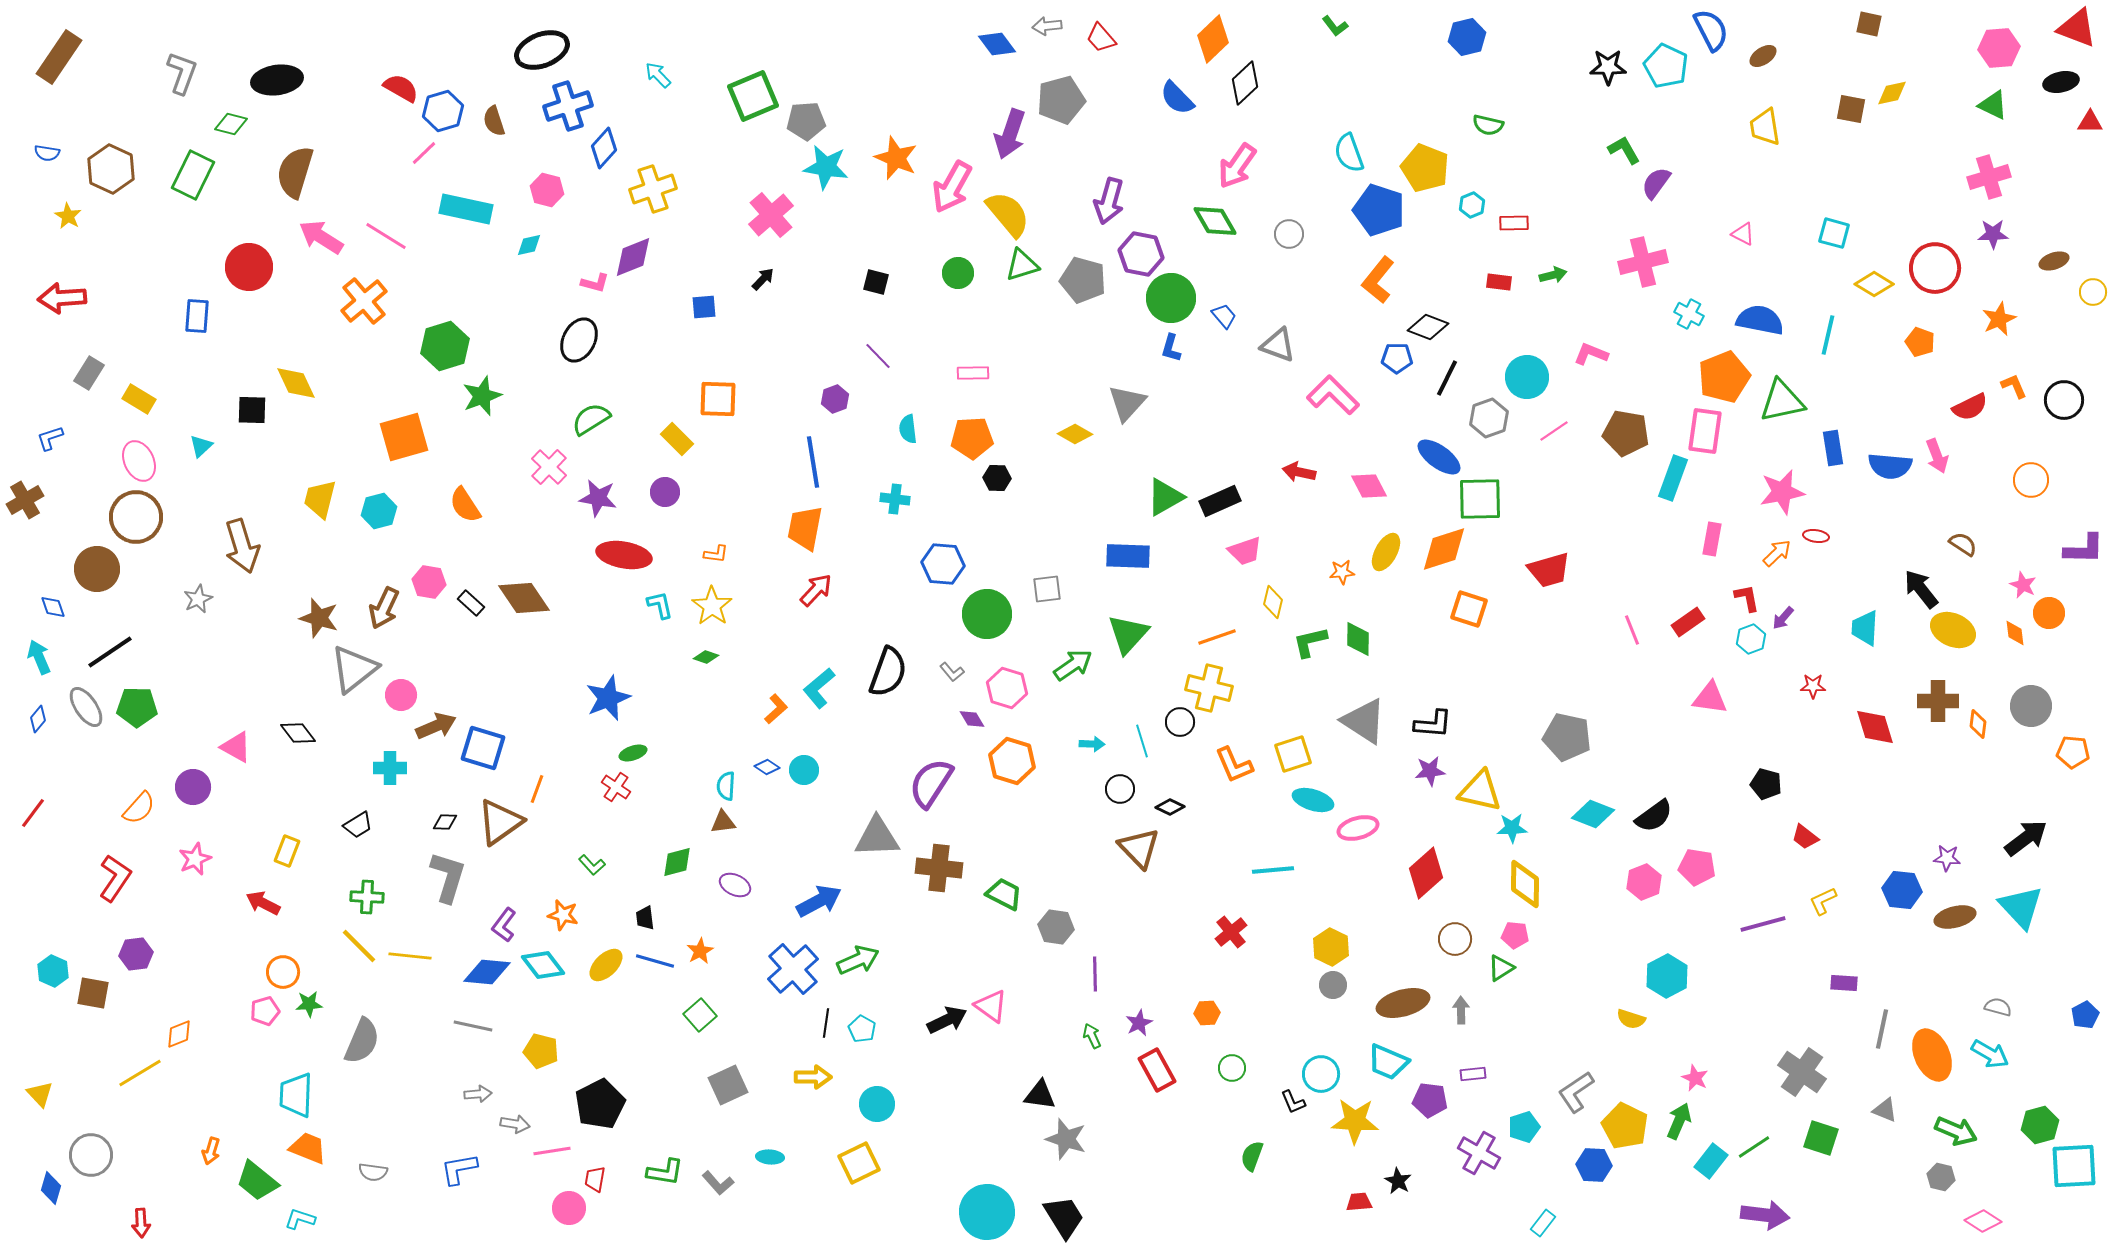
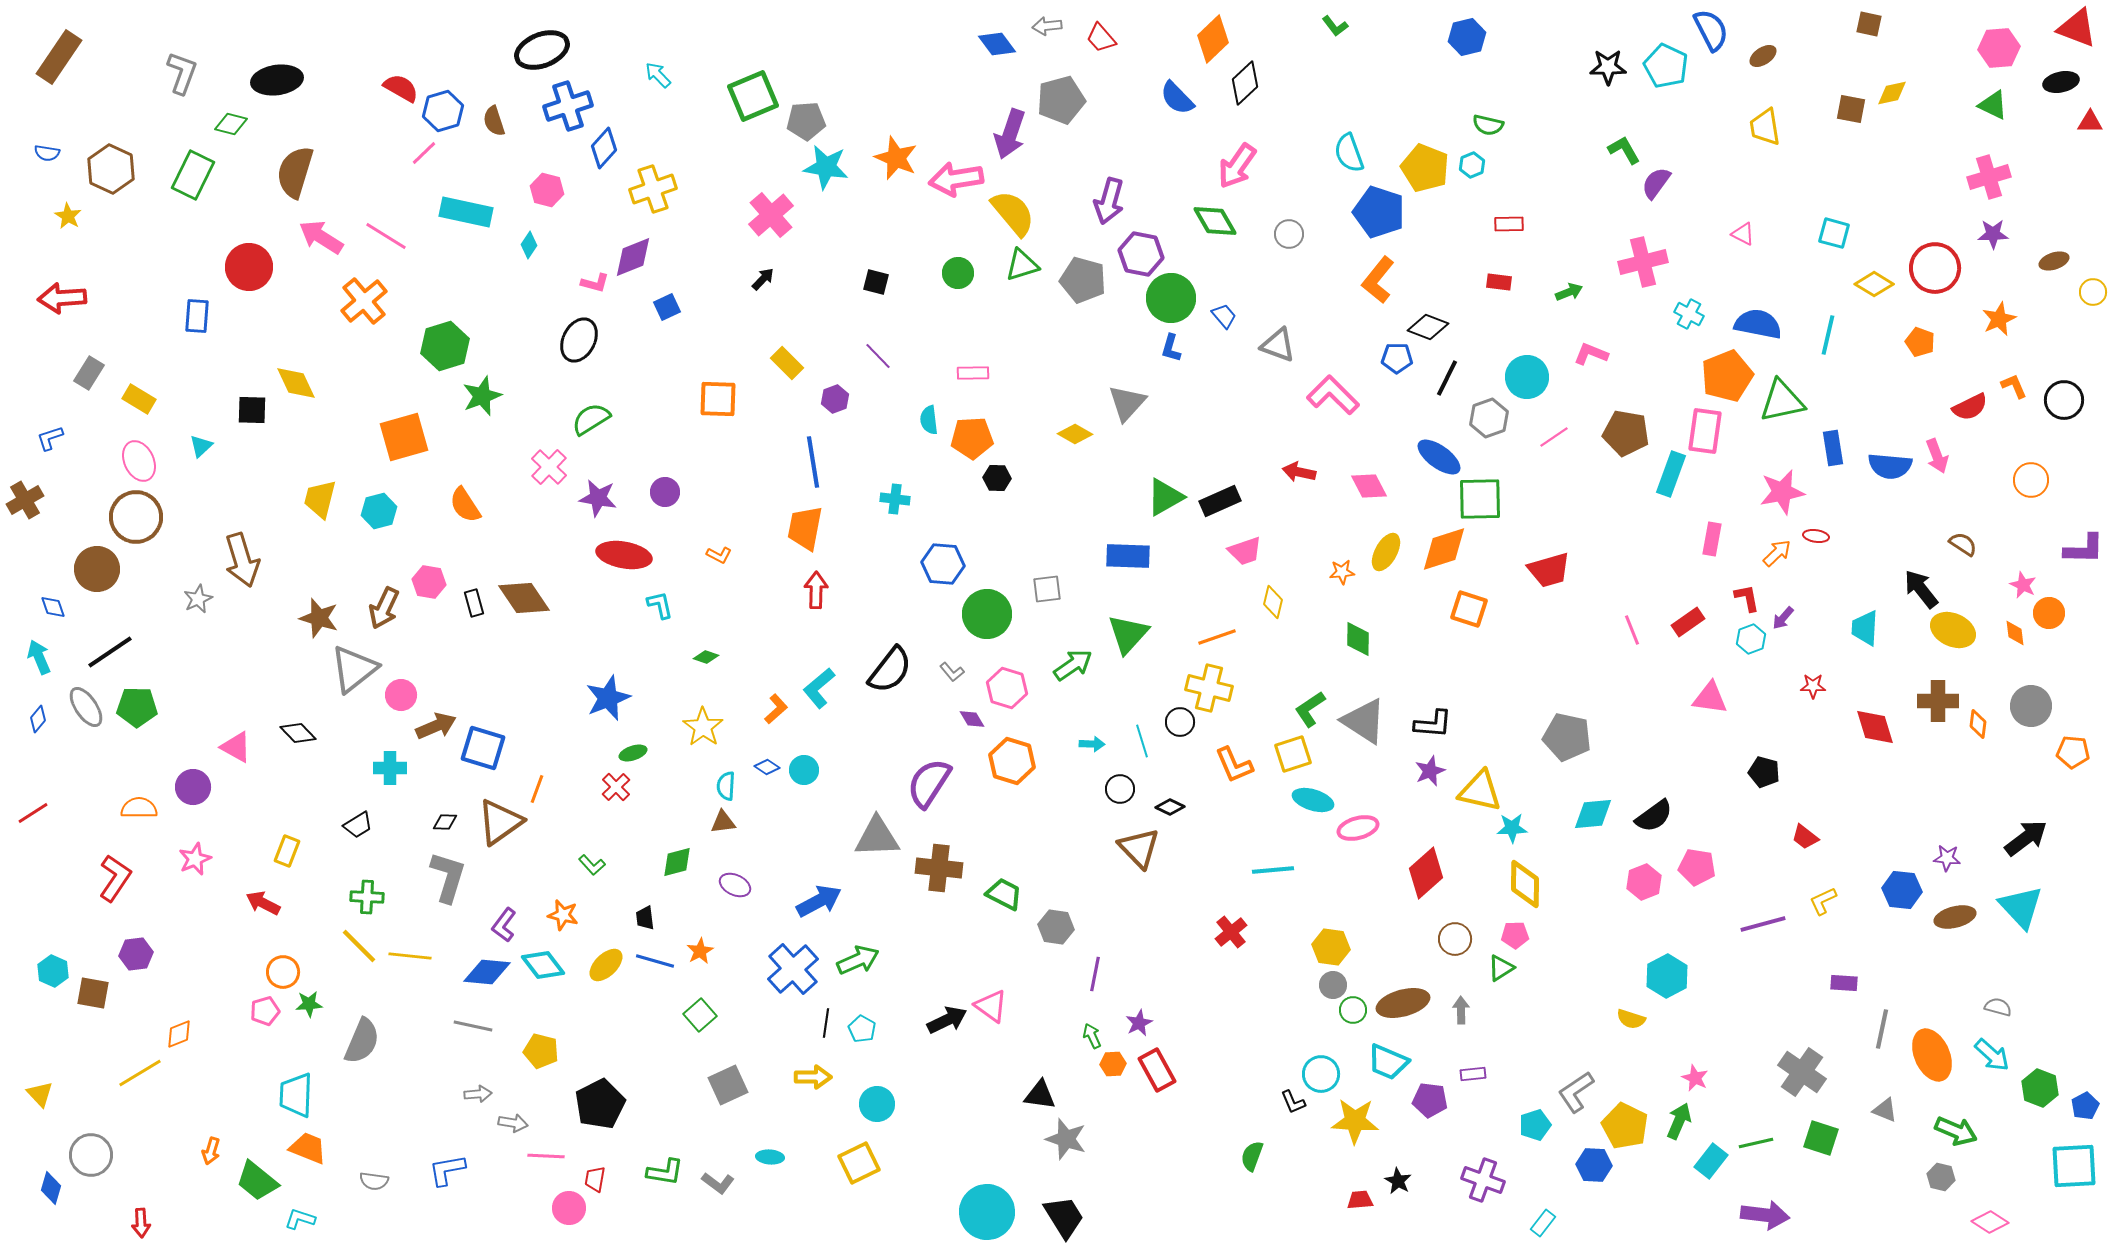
pink arrow at (952, 187): moved 4 px right, 8 px up; rotated 52 degrees clockwise
cyan hexagon at (1472, 205): moved 40 px up
cyan rectangle at (466, 209): moved 3 px down
blue pentagon at (1379, 210): moved 2 px down
yellow semicircle at (1008, 214): moved 5 px right, 1 px up
red rectangle at (1514, 223): moved 5 px left, 1 px down
cyan diamond at (529, 245): rotated 44 degrees counterclockwise
green arrow at (1553, 275): moved 16 px right, 17 px down; rotated 8 degrees counterclockwise
blue square at (704, 307): moved 37 px left; rotated 20 degrees counterclockwise
blue semicircle at (1760, 320): moved 2 px left, 4 px down
orange pentagon at (1724, 377): moved 3 px right, 1 px up
cyan semicircle at (908, 429): moved 21 px right, 9 px up
pink line at (1554, 431): moved 6 px down
yellow rectangle at (677, 439): moved 110 px right, 76 px up
cyan rectangle at (1673, 478): moved 2 px left, 4 px up
brown arrow at (242, 546): moved 14 px down
orange L-shape at (716, 554): moved 3 px right, 1 px down; rotated 20 degrees clockwise
red arrow at (816, 590): rotated 42 degrees counterclockwise
black rectangle at (471, 603): moved 3 px right; rotated 32 degrees clockwise
yellow star at (712, 606): moved 9 px left, 121 px down
green L-shape at (1310, 642): moved 67 px down; rotated 21 degrees counterclockwise
black semicircle at (888, 672): moved 2 px right, 2 px up; rotated 18 degrees clockwise
black diamond at (298, 733): rotated 6 degrees counterclockwise
purple star at (1430, 771): rotated 16 degrees counterclockwise
purple semicircle at (931, 783): moved 2 px left
black pentagon at (1766, 784): moved 2 px left, 12 px up
red cross at (616, 787): rotated 12 degrees clockwise
orange semicircle at (139, 808): rotated 132 degrees counterclockwise
red line at (33, 813): rotated 20 degrees clockwise
cyan diamond at (1593, 814): rotated 27 degrees counterclockwise
pink pentagon at (1515, 935): rotated 8 degrees counterclockwise
yellow hexagon at (1331, 947): rotated 18 degrees counterclockwise
purple line at (1095, 974): rotated 12 degrees clockwise
orange hexagon at (1207, 1013): moved 94 px left, 51 px down
blue pentagon at (2085, 1015): moved 91 px down
cyan arrow at (1990, 1054): moved 2 px right, 1 px down; rotated 12 degrees clockwise
green circle at (1232, 1068): moved 121 px right, 58 px up
gray arrow at (515, 1124): moved 2 px left, 1 px up
green hexagon at (2040, 1125): moved 37 px up; rotated 24 degrees counterclockwise
cyan pentagon at (1524, 1127): moved 11 px right, 2 px up
green line at (1754, 1147): moved 2 px right, 4 px up; rotated 20 degrees clockwise
pink line at (552, 1151): moved 6 px left, 5 px down; rotated 12 degrees clockwise
purple cross at (1479, 1153): moved 4 px right, 27 px down; rotated 9 degrees counterclockwise
blue L-shape at (459, 1169): moved 12 px left, 1 px down
gray semicircle at (373, 1172): moved 1 px right, 9 px down
gray L-shape at (718, 1183): rotated 12 degrees counterclockwise
red trapezoid at (1359, 1202): moved 1 px right, 2 px up
pink diamond at (1983, 1221): moved 7 px right, 1 px down
